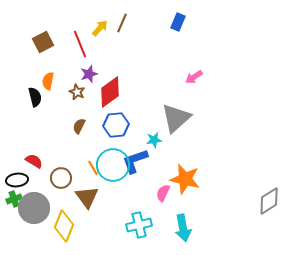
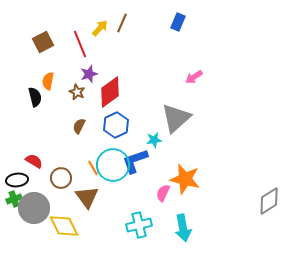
blue hexagon: rotated 20 degrees counterclockwise
yellow diamond: rotated 48 degrees counterclockwise
